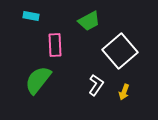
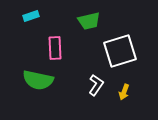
cyan rectangle: rotated 28 degrees counterclockwise
green trapezoid: rotated 15 degrees clockwise
pink rectangle: moved 3 px down
white square: rotated 24 degrees clockwise
green semicircle: rotated 116 degrees counterclockwise
